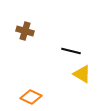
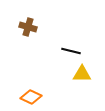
brown cross: moved 3 px right, 4 px up
yellow triangle: rotated 30 degrees counterclockwise
